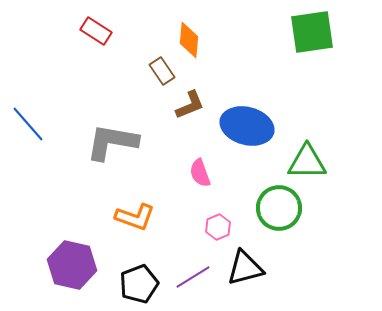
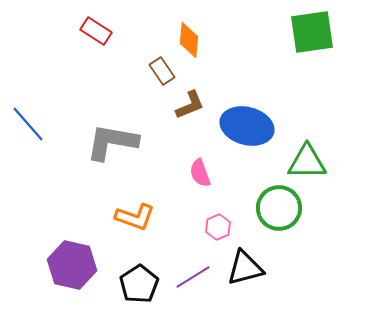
black pentagon: rotated 12 degrees counterclockwise
